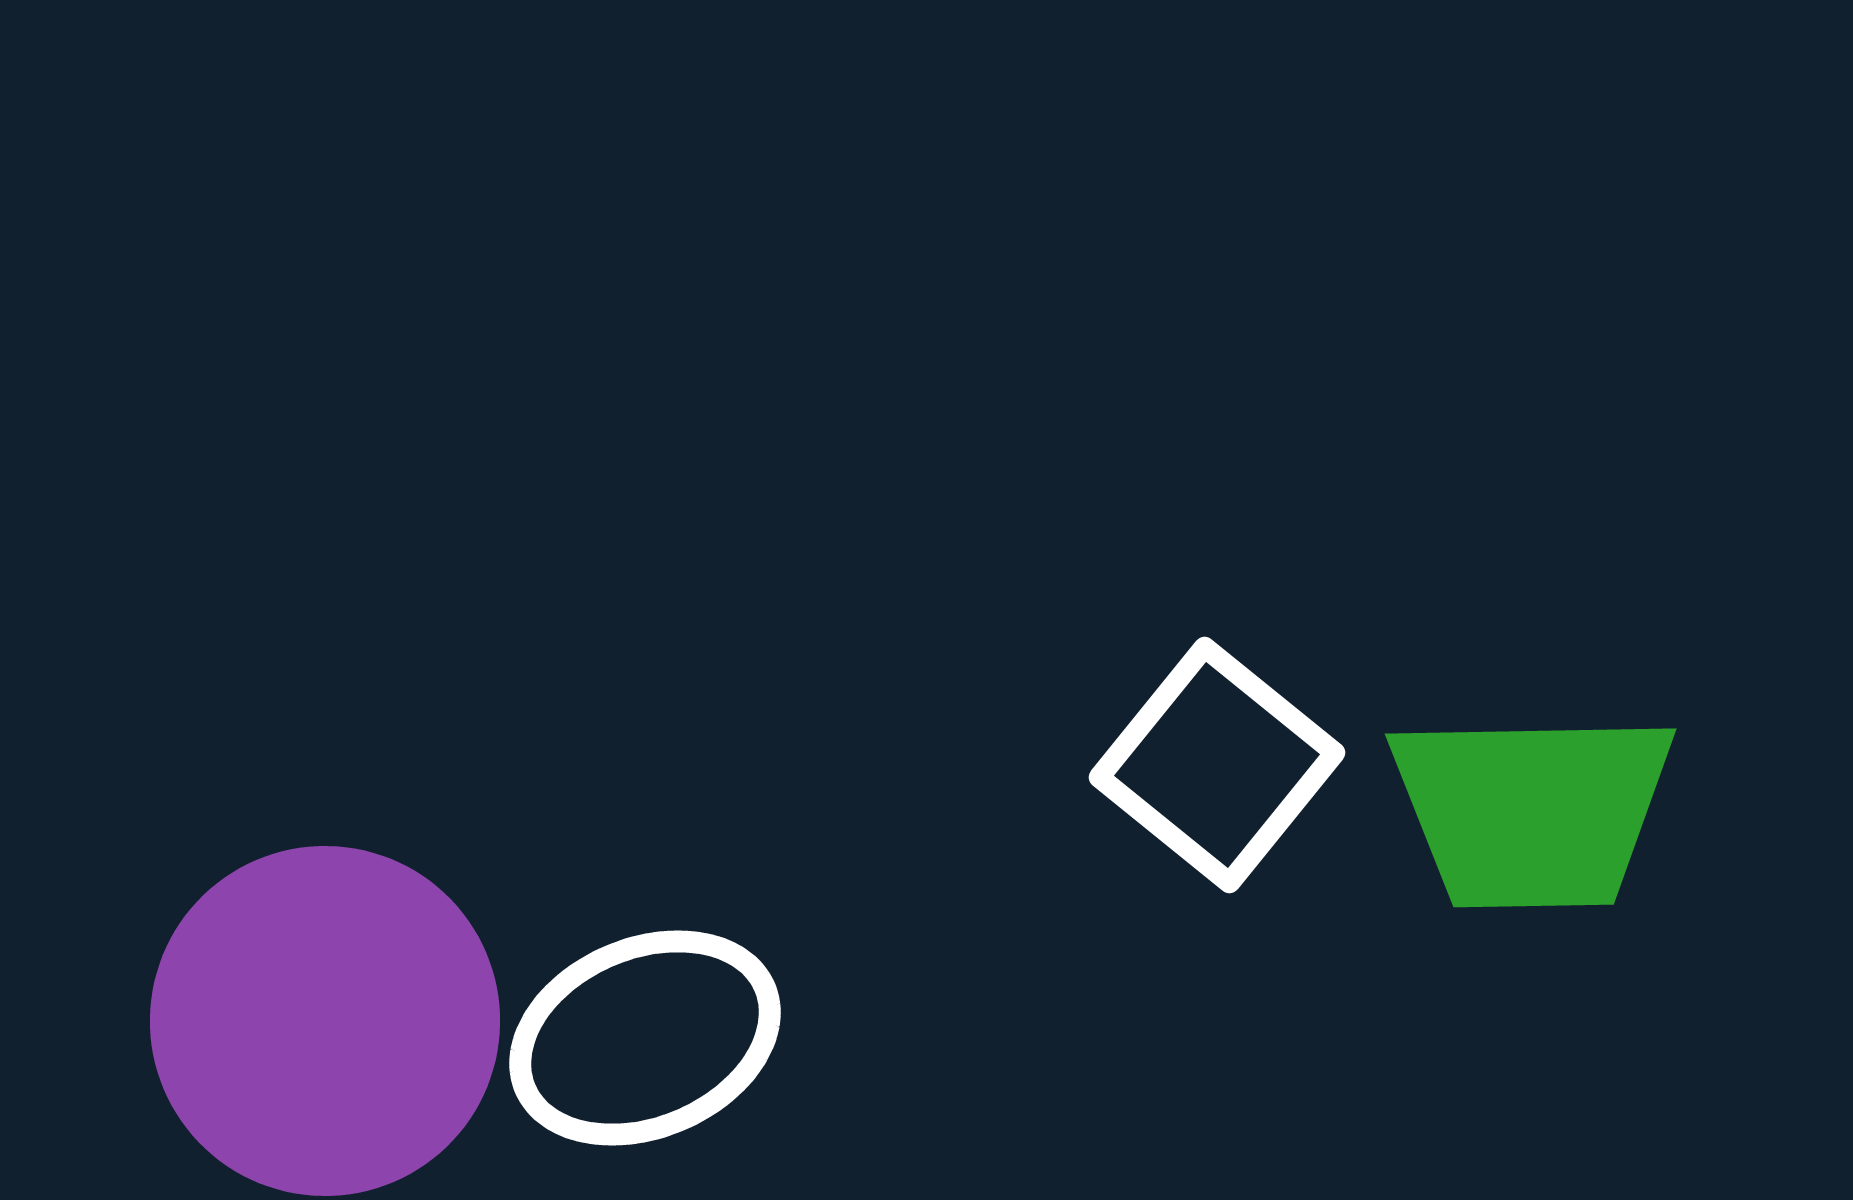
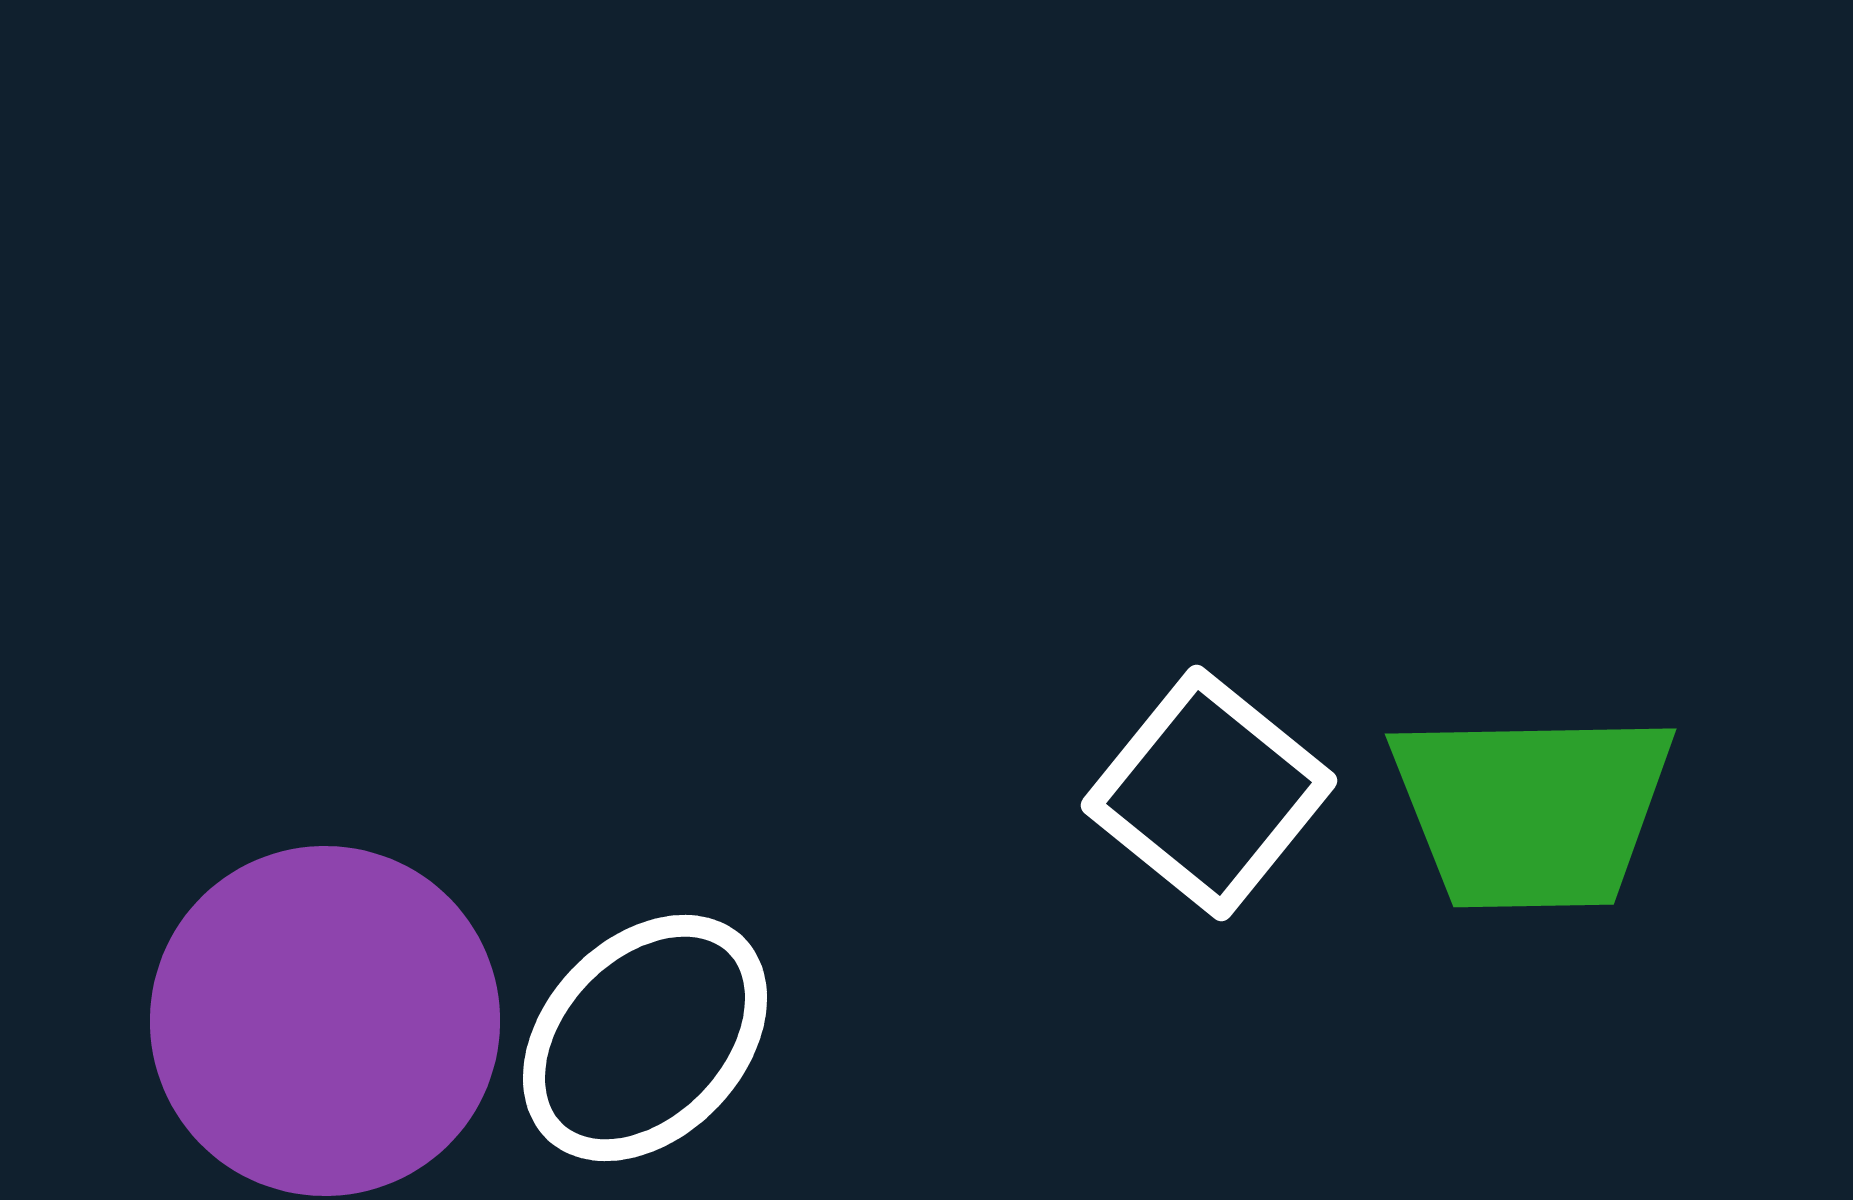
white square: moved 8 px left, 28 px down
white ellipse: rotated 23 degrees counterclockwise
